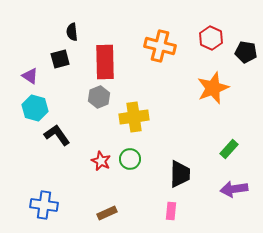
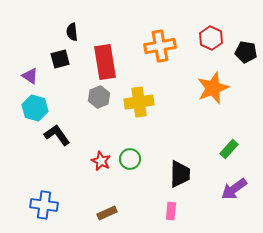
orange cross: rotated 24 degrees counterclockwise
red rectangle: rotated 8 degrees counterclockwise
yellow cross: moved 5 px right, 15 px up
purple arrow: rotated 28 degrees counterclockwise
